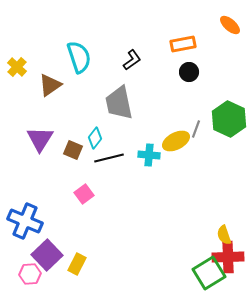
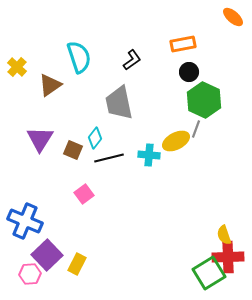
orange ellipse: moved 3 px right, 8 px up
green hexagon: moved 25 px left, 19 px up
